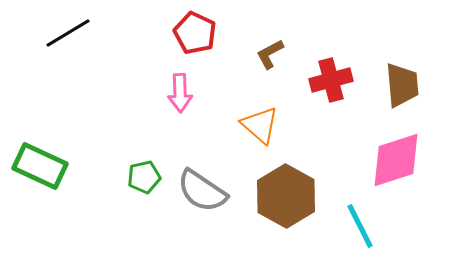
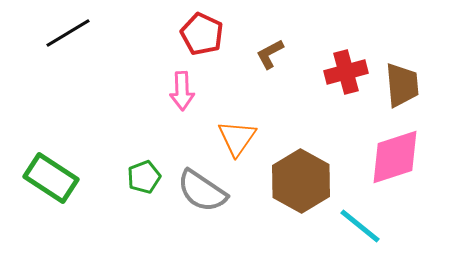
red pentagon: moved 7 px right, 1 px down
red cross: moved 15 px right, 8 px up
pink arrow: moved 2 px right, 2 px up
orange triangle: moved 23 px left, 13 px down; rotated 24 degrees clockwise
pink diamond: moved 1 px left, 3 px up
green rectangle: moved 11 px right, 12 px down; rotated 8 degrees clockwise
green pentagon: rotated 8 degrees counterclockwise
brown hexagon: moved 15 px right, 15 px up
cyan line: rotated 24 degrees counterclockwise
